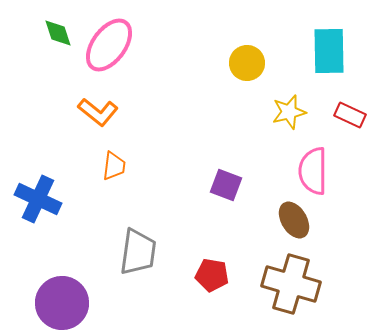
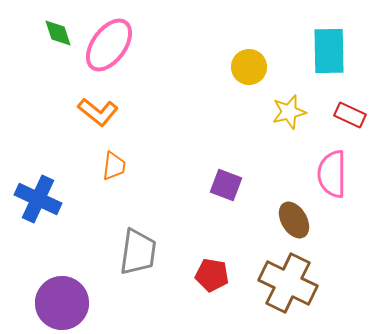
yellow circle: moved 2 px right, 4 px down
pink semicircle: moved 19 px right, 3 px down
brown cross: moved 3 px left, 1 px up; rotated 10 degrees clockwise
